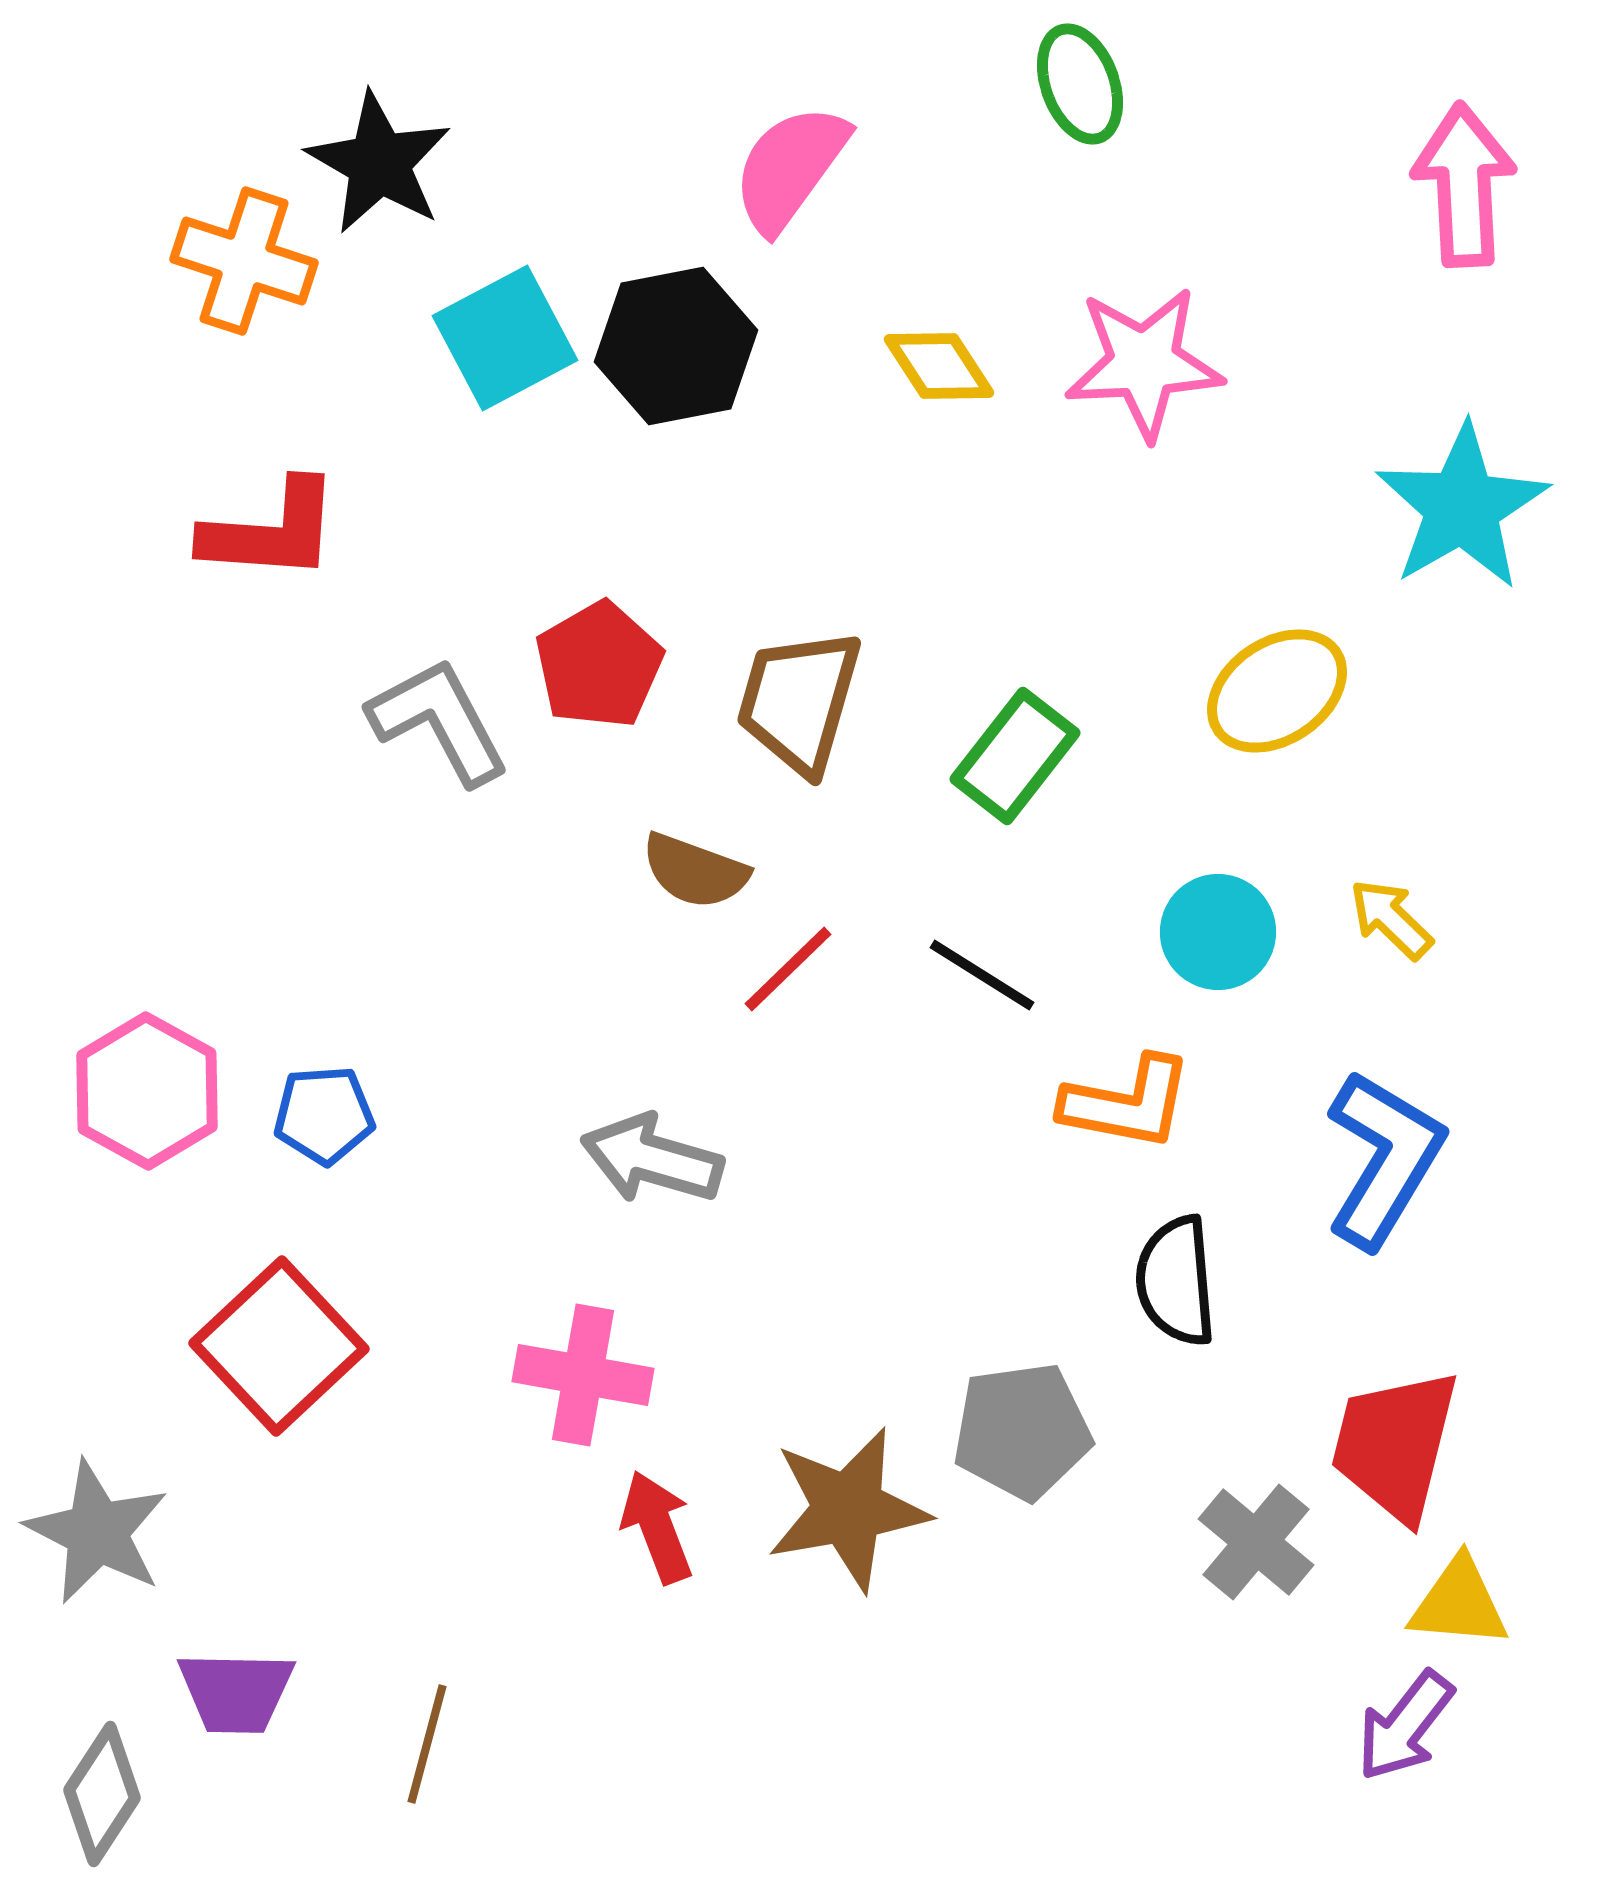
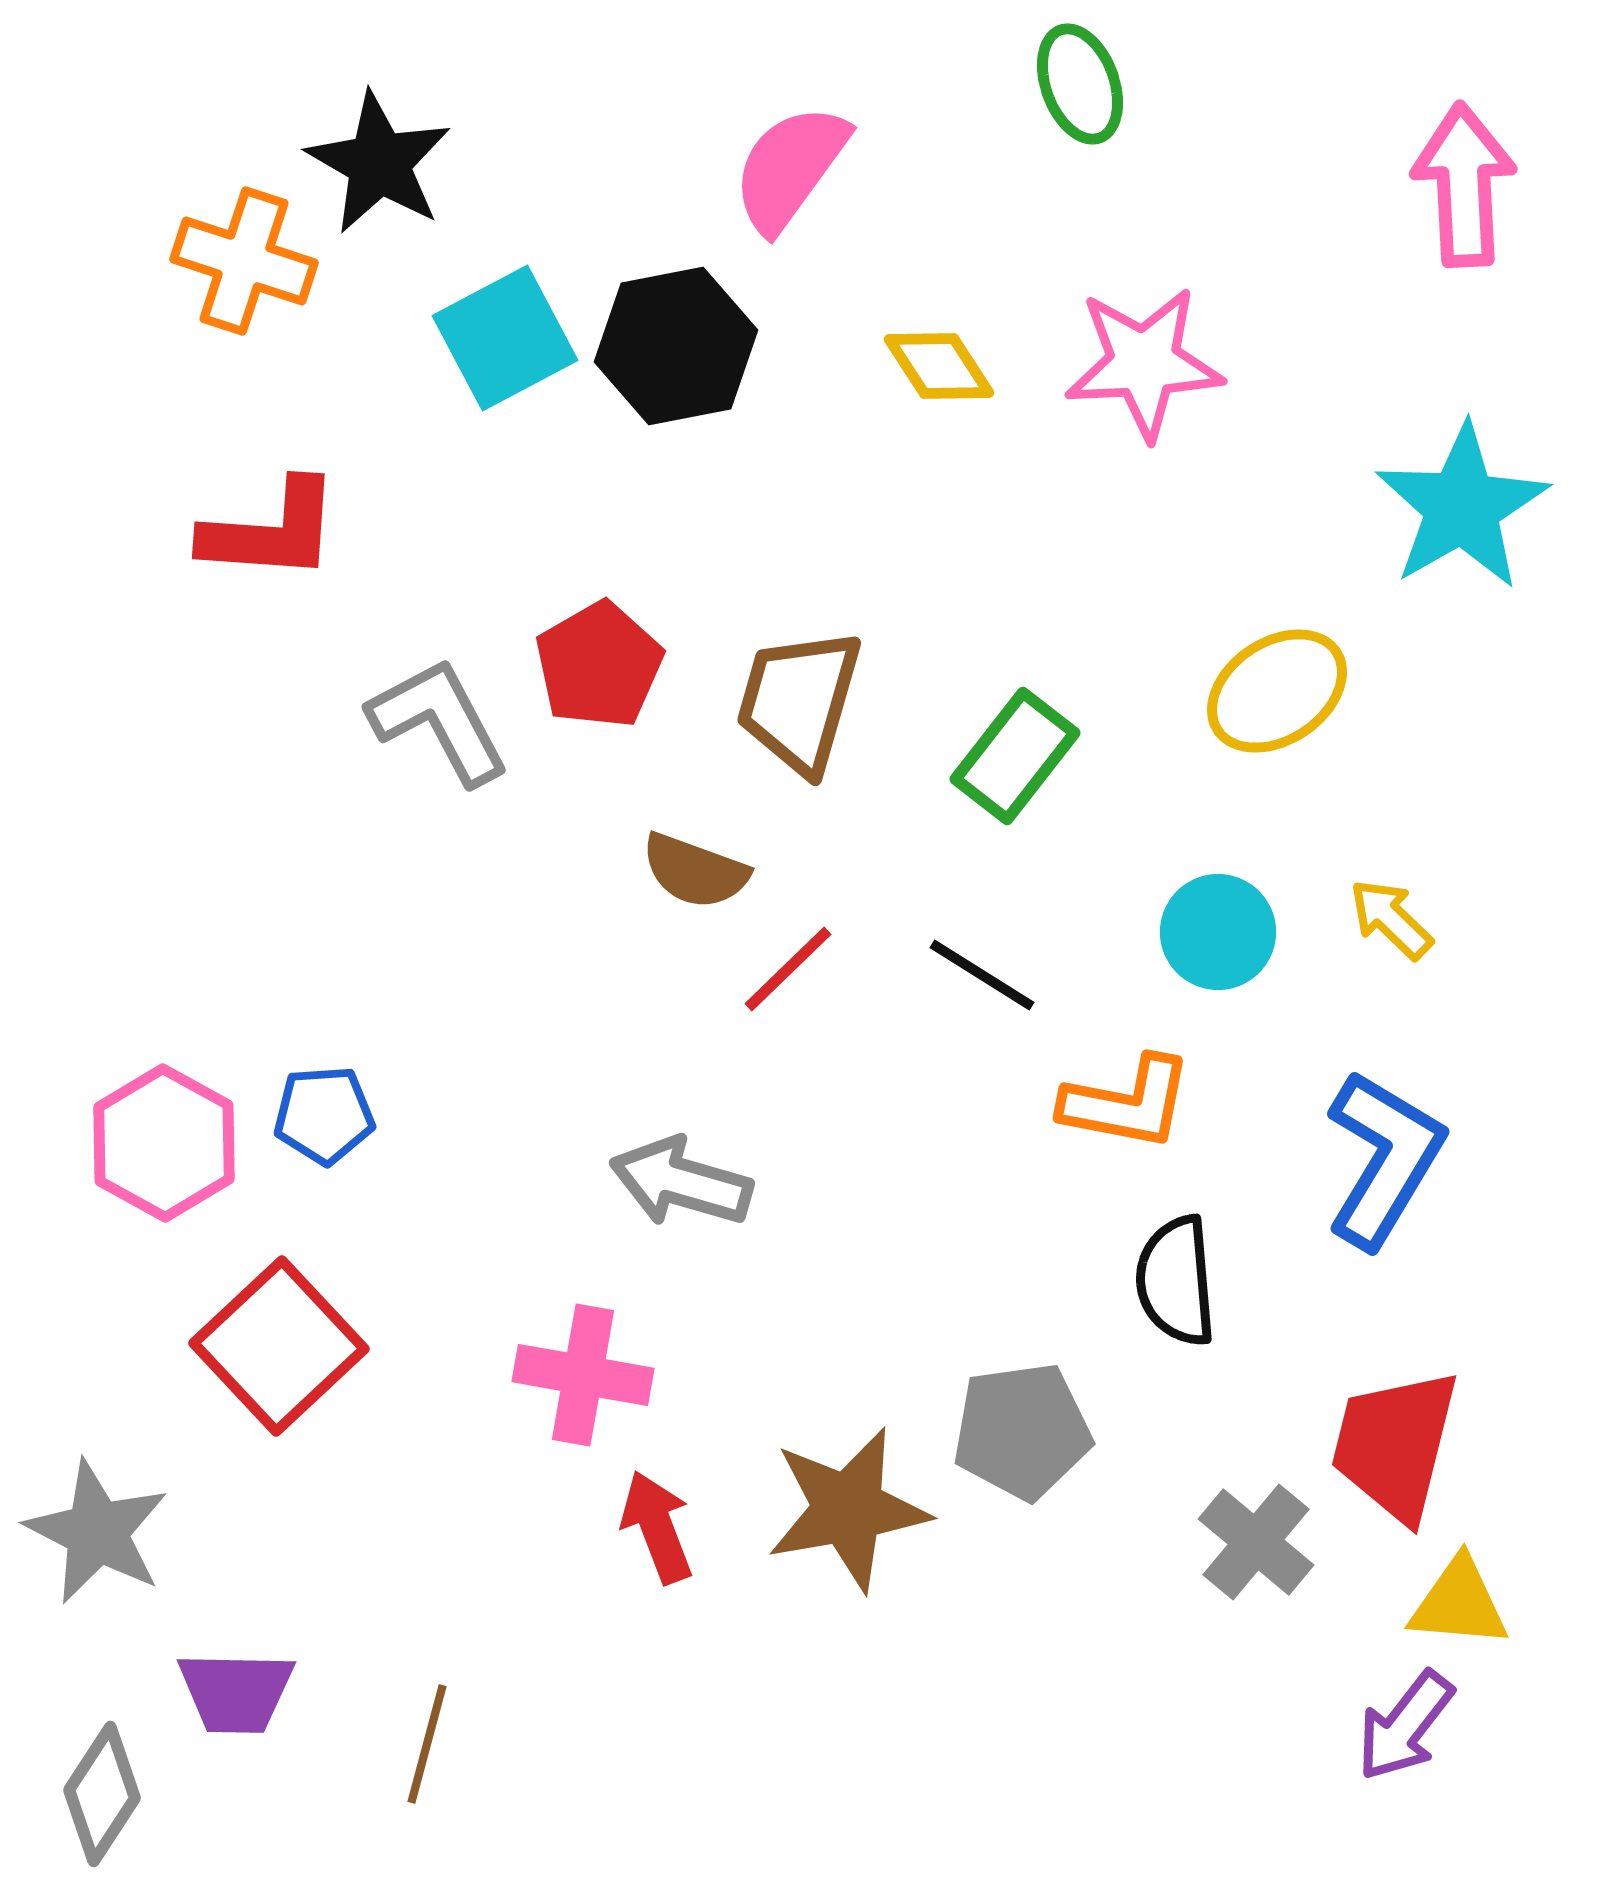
pink hexagon: moved 17 px right, 52 px down
gray arrow: moved 29 px right, 23 px down
